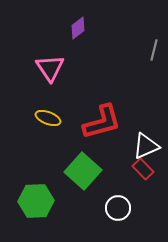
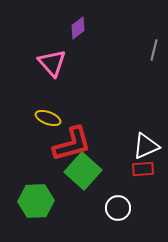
pink triangle: moved 2 px right, 5 px up; rotated 8 degrees counterclockwise
red L-shape: moved 30 px left, 22 px down
red rectangle: rotated 50 degrees counterclockwise
